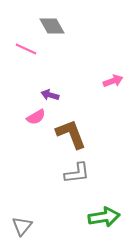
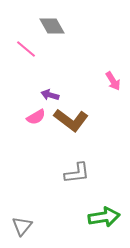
pink line: rotated 15 degrees clockwise
pink arrow: rotated 78 degrees clockwise
brown L-shape: moved 14 px up; rotated 148 degrees clockwise
